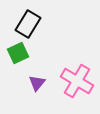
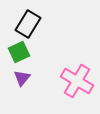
green square: moved 1 px right, 1 px up
purple triangle: moved 15 px left, 5 px up
